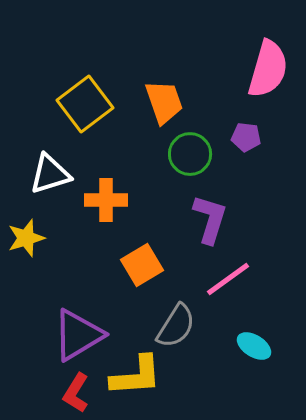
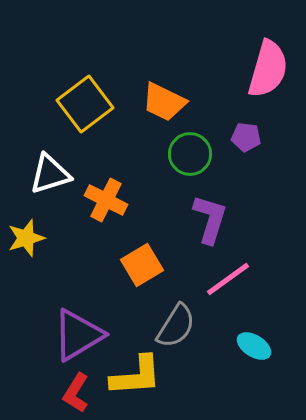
orange trapezoid: rotated 135 degrees clockwise
orange cross: rotated 27 degrees clockwise
